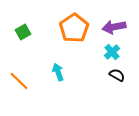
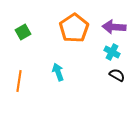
purple arrow: rotated 15 degrees clockwise
cyan cross: rotated 21 degrees counterclockwise
orange line: rotated 55 degrees clockwise
